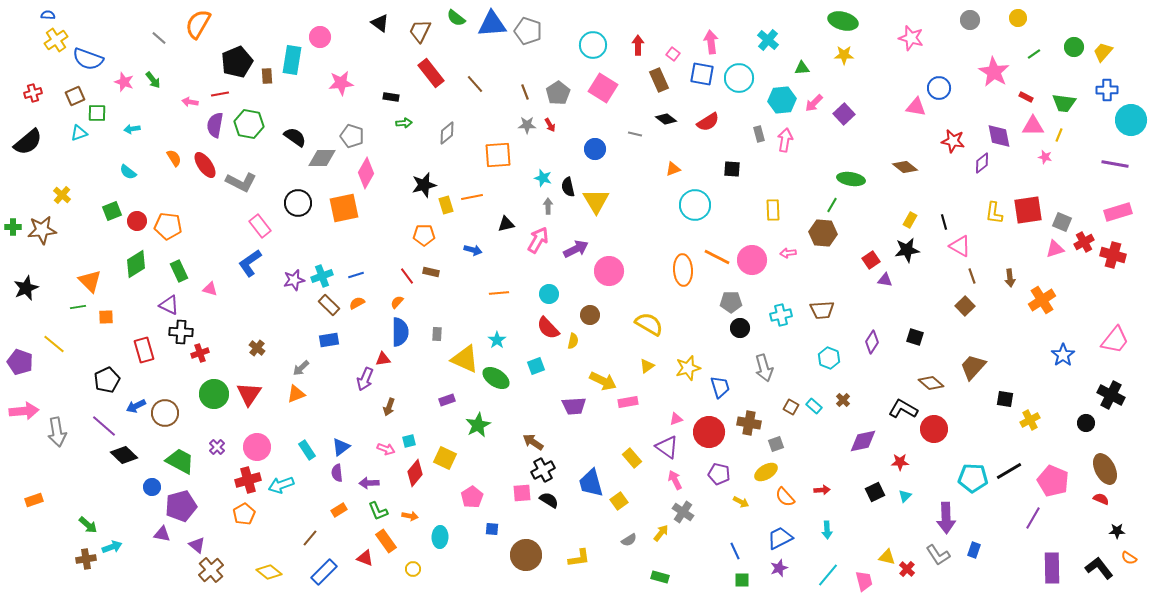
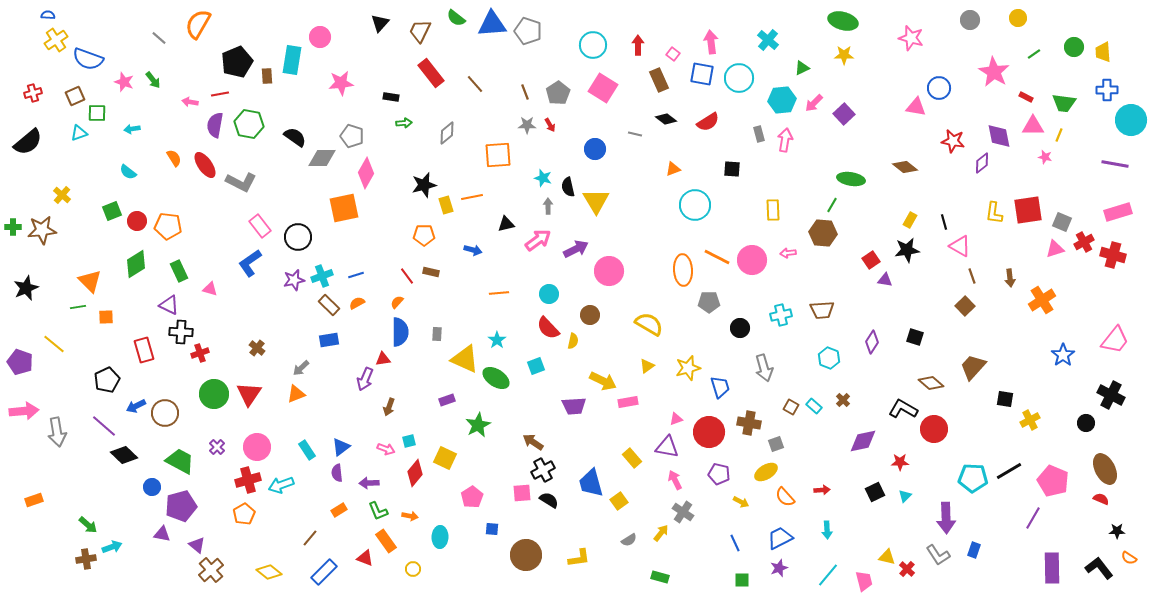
black triangle at (380, 23): rotated 36 degrees clockwise
yellow trapezoid at (1103, 52): rotated 45 degrees counterclockwise
green triangle at (802, 68): rotated 21 degrees counterclockwise
black circle at (298, 203): moved 34 px down
pink arrow at (538, 240): rotated 24 degrees clockwise
gray pentagon at (731, 302): moved 22 px left
purple triangle at (667, 447): rotated 25 degrees counterclockwise
blue line at (735, 551): moved 8 px up
